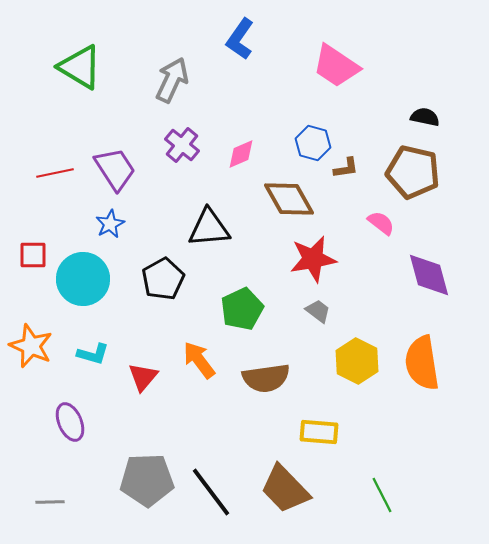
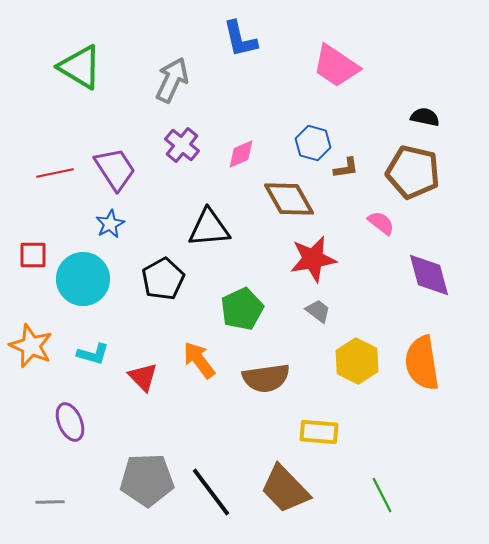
blue L-shape: rotated 48 degrees counterclockwise
red triangle: rotated 24 degrees counterclockwise
